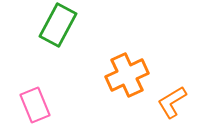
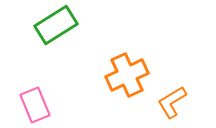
green rectangle: moved 2 px left; rotated 30 degrees clockwise
